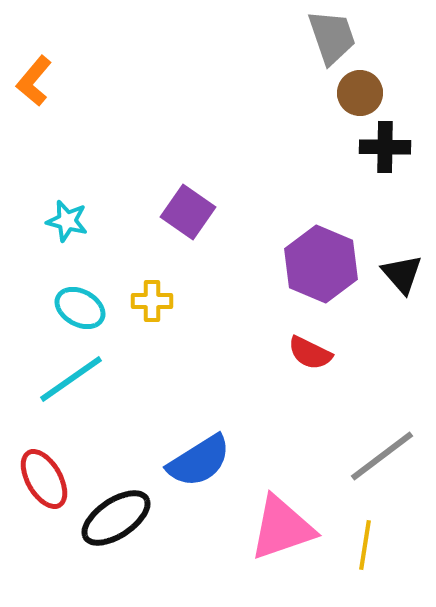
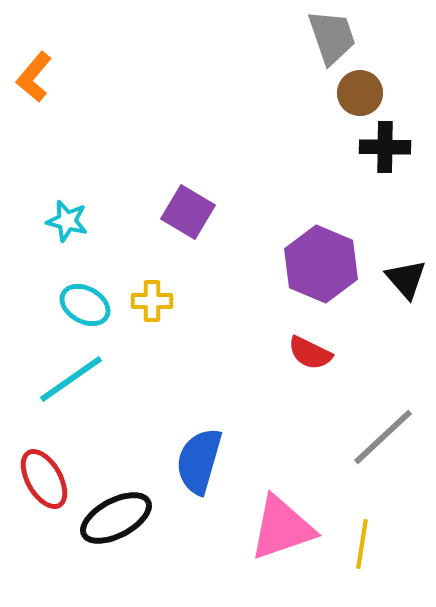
orange L-shape: moved 4 px up
purple square: rotated 4 degrees counterclockwise
black triangle: moved 4 px right, 5 px down
cyan ellipse: moved 5 px right, 3 px up
gray line: moved 1 px right, 19 px up; rotated 6 degrees counterclockwise
blue semicircle: rotated 138 degrees clockwise
black ellipse: rotated 6 degrees clockwise
yellow line: moved 3 px left, 1 px up
